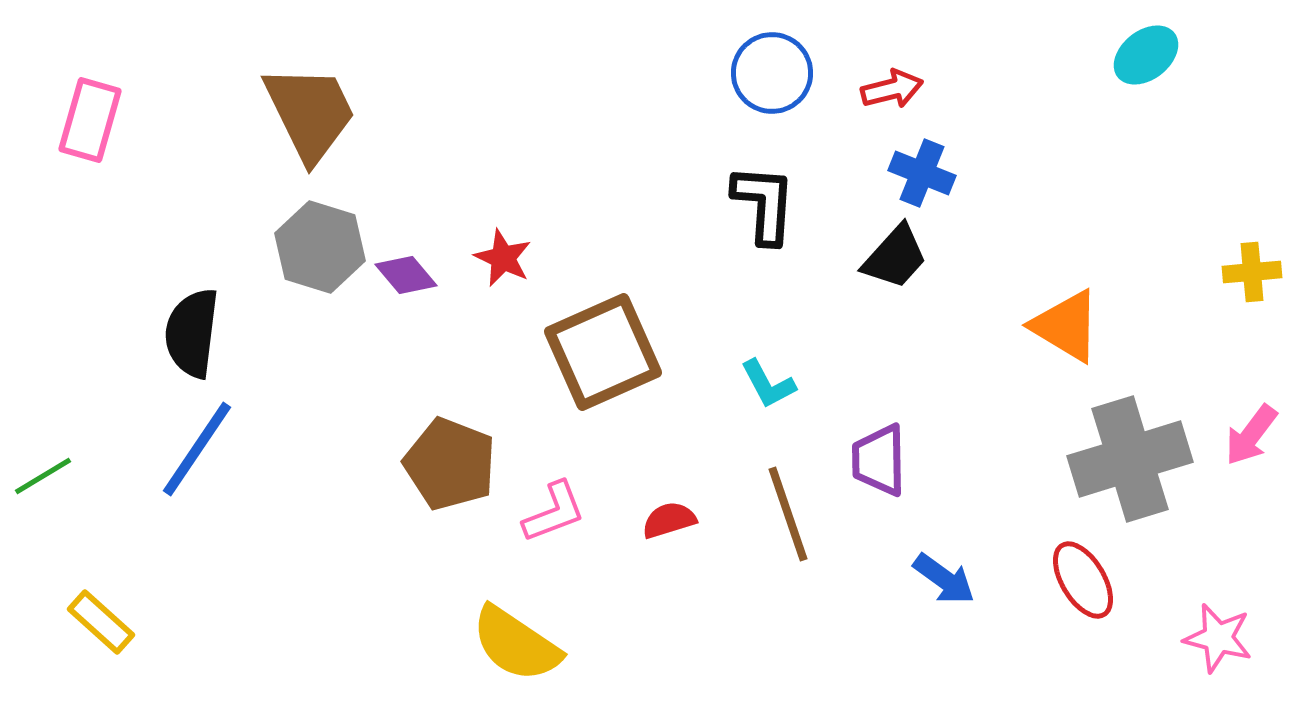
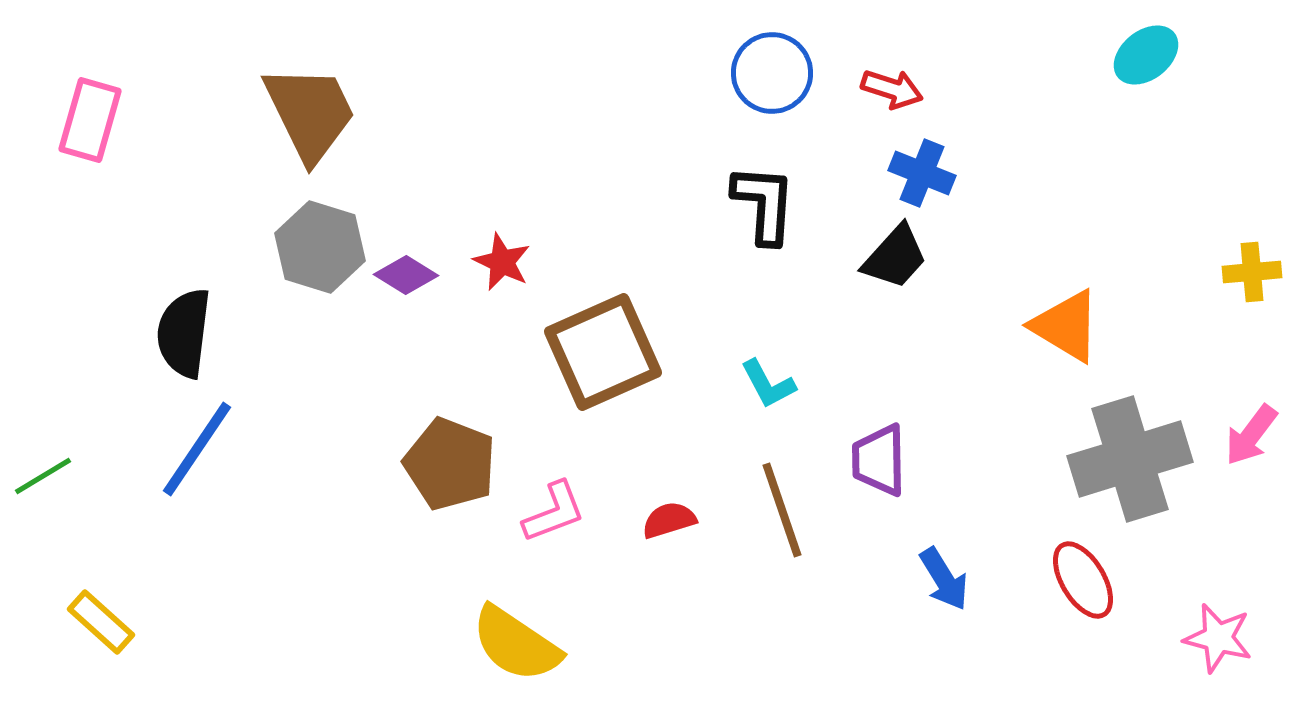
red arrow: rotated 32 degrees clockwise
red star: moved 1 px left, 4 px down
purple diamond: rotated 18 degrees counterclockwise
black semicircle: moved 8 px left
brown line: moved 6 px left, 4 px up
blue arrow: rotated 22 degrees clockwise
